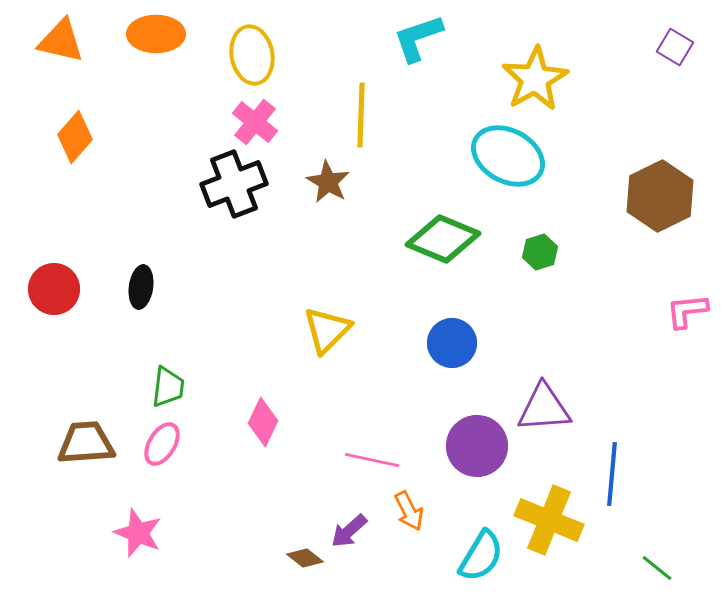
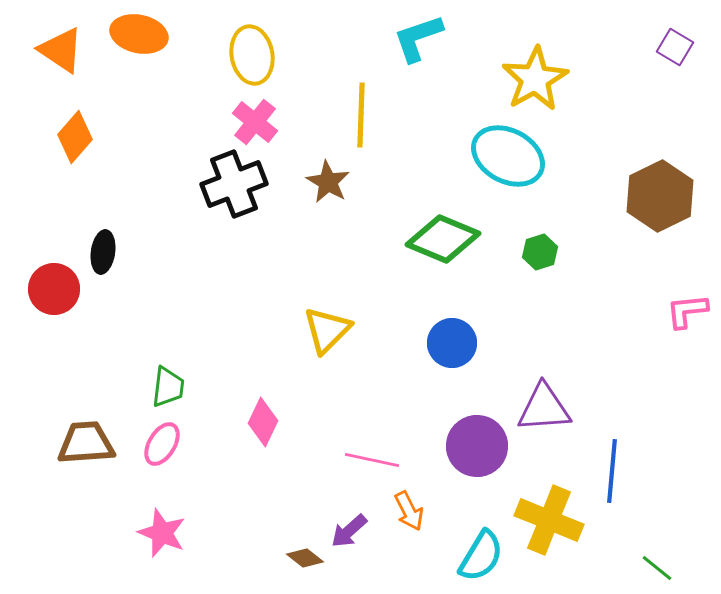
orange ellipse: moved 17 px left; rotated 12 degrees clockwise
orange triangle: moved 9 px down; rotated 21 degrees clockwise
black ellipse: moved 38 px left, 35 px up
blue line: moved 3 px up
pink star: moved 24 px right
